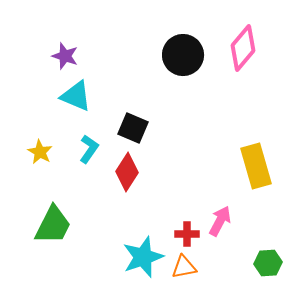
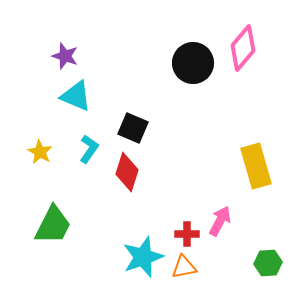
black circle: moved 10 px right, 8 px down
red diamond: rotated 15 degrees counterclockwise
